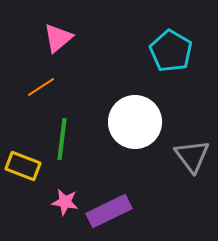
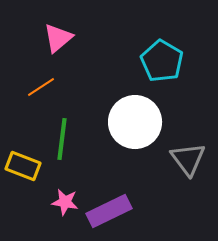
cyan pentagon: moved 9 px left, 10 px down
gray triangle: moved 4 px left, 3 px down
